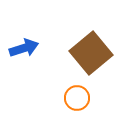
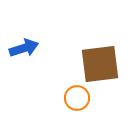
brown square: moved 9 px right, 11 px down; rotated 33 degrees clockwise
